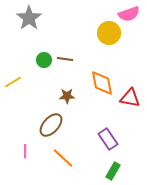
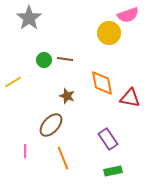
pink semicircle: moved 1 px left, 1 px down
brown star: rotated 21 degrees clockwise
orange line: rotated 25 degrees clockwise
green rectangle: rotated 48 degrees clockwise
